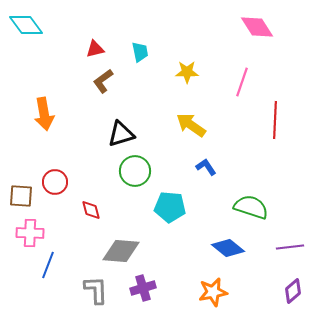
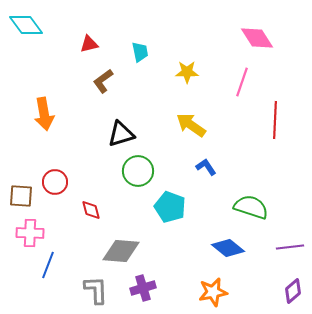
pink diamond: moved 11 px down
red triangle: moved 6 px left, 5 px up
green circle: moved 3 px right
cyan pentagon: rotated 16 degrees clockwise
